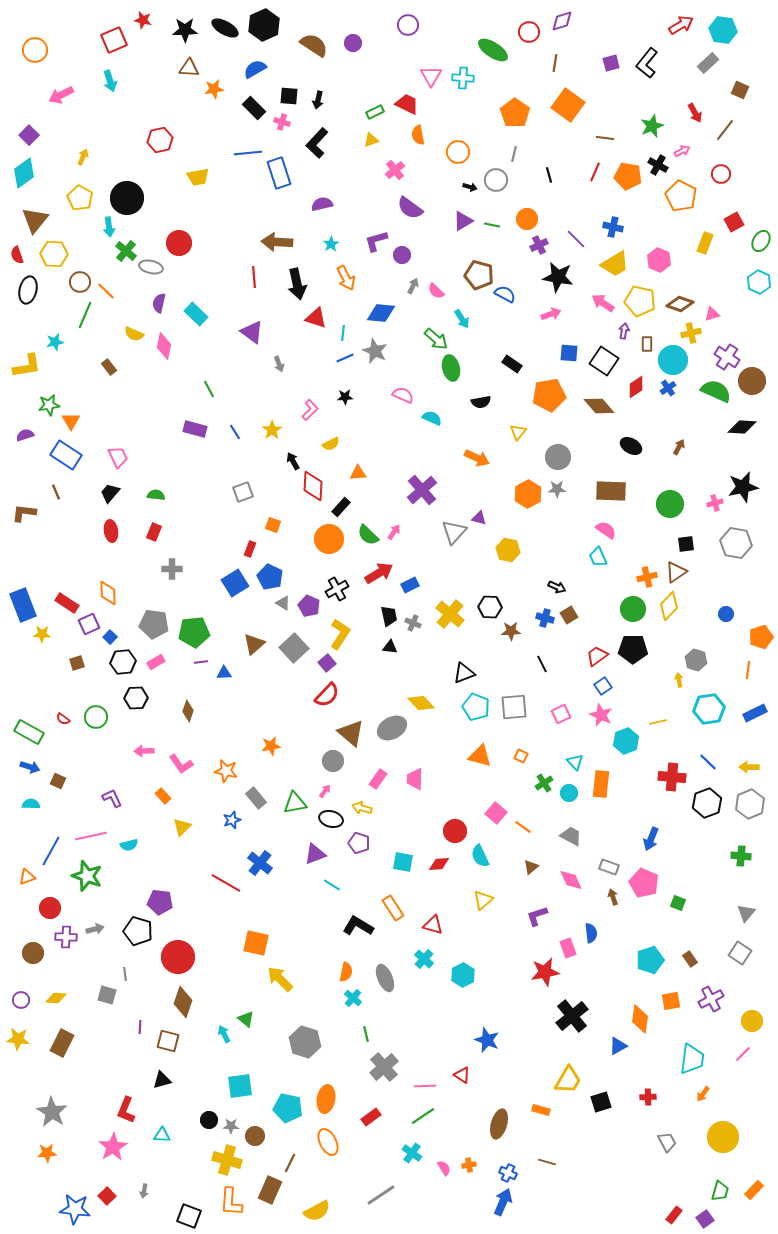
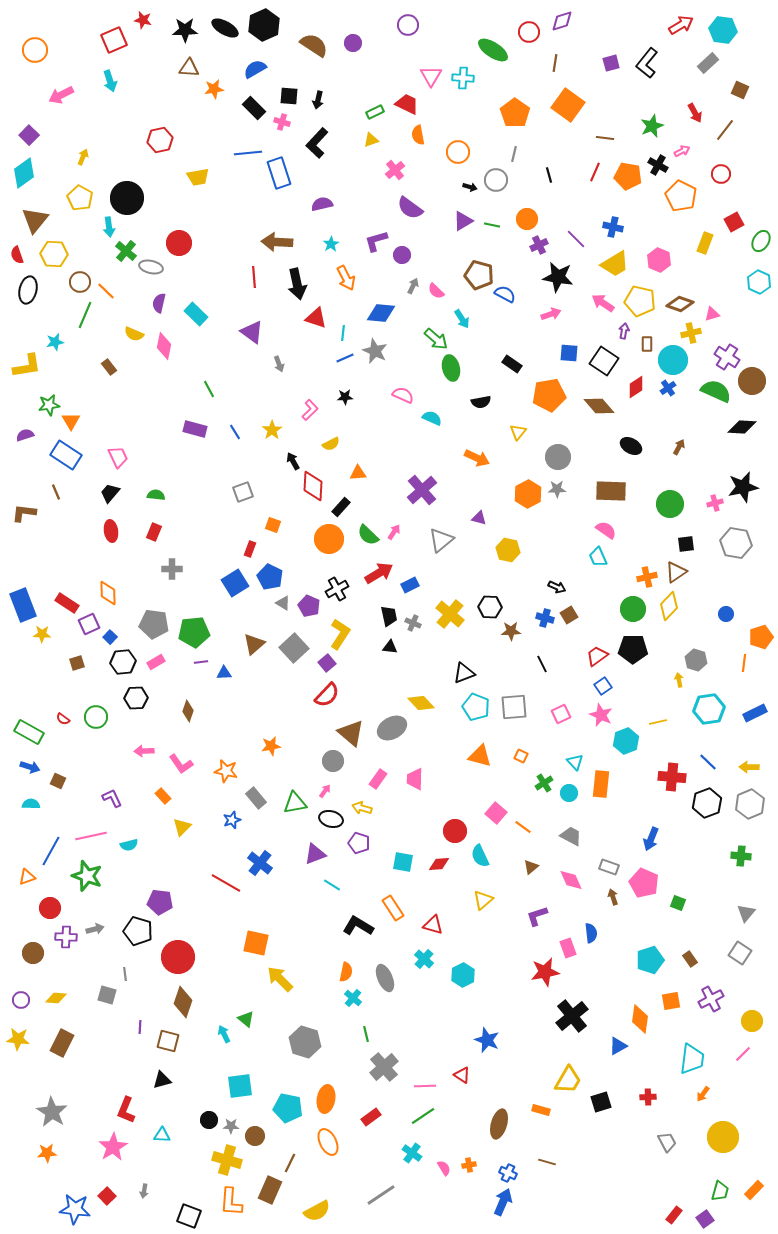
gray triangle at (454, 532): moved 13 px left, 8 px down; rotated 8 degrees clockwise
orange line at (748, 670): moved 4 px left, 7 px up
